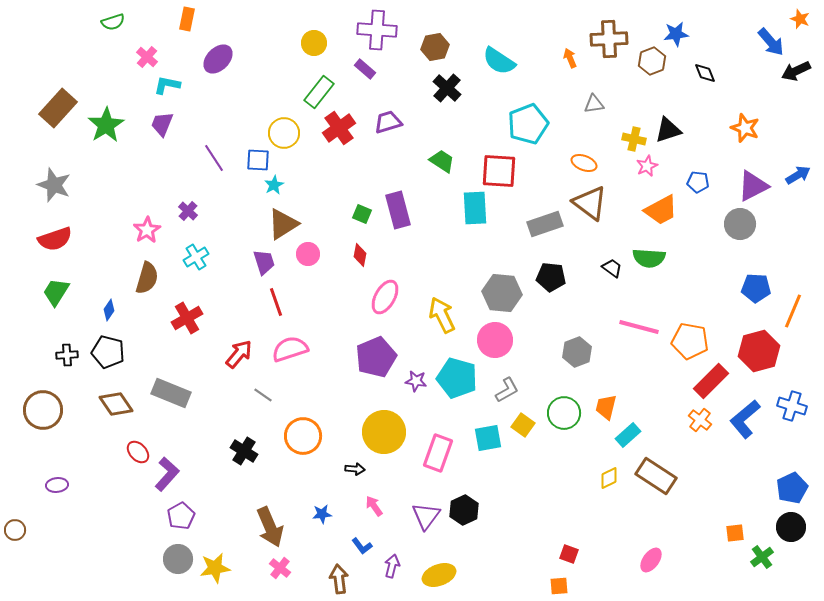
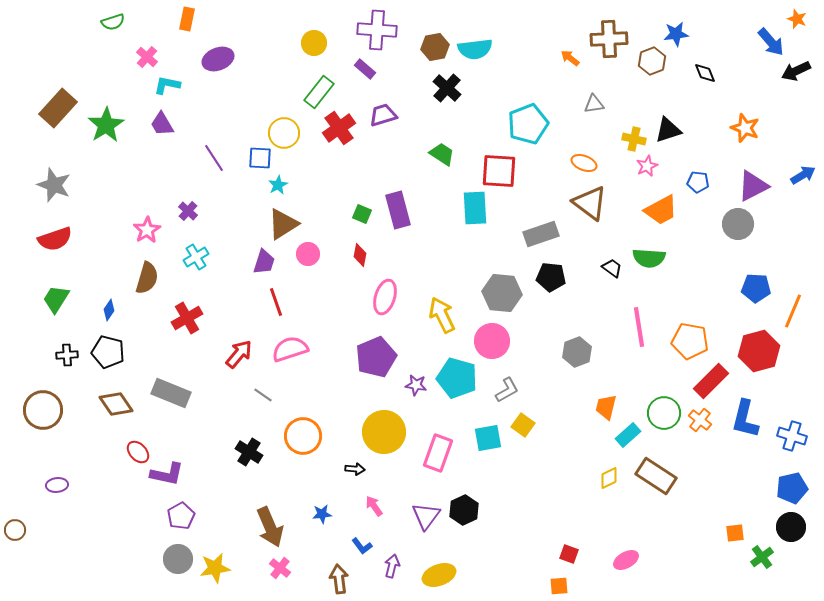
orange star at (800, 19): moved 3 px left
orange arrow at (570, 58): rotated 30 degrees counterclockwise
purple ellipse at (218, 59): rotated 24 degrees clockwise
cyan semicircle at (499, 61): moved 24 px left, 12 px up; rotated 40 degrees counterclockwise
purple trapezoid at (388, 122): moved 5 px left, 7 px up
purple trapezoid at (162, 124): rotated 52 degrees counterclockwise
blue square at (258, 160): moved 2 px right, 2 px up
green trapezoid at (442, 161): moved 7 px up
blue arrow at (798, 175): moved 5 px right
cyan star at (274, 185): moved 4 px right
gray rectangle at (545, 224): moved 4 px left, 10 px down
gray circle at (740, 224): moved 2 px left
purple trapezoid at (264, 262): rotated 36 degrees clockwise
green trapezoid at (56, 292): moved 7 px down
pink ellipse at (385, 297): rotated 12 degrees counterclockwise
pink line at (639, 327): rotated 66 degrees clockwise
pink circle at (495, 340): moved 3 px left, 1 px down
purple star at (416, 381): moved 4 px down
blue cross at (792, 406): moved 30 px down
green circle at (564, 413): moved 100 px right
blue L-shape at (745, 419): rotated 36 degrees counterclockwise
black cross at (244, 451): moved 5 px right, 1 px down
purple L-shape at (167, 474): rotated 60 degrees clockwise
blue pentagon at (792, 488): rotated 12 degrees clockwise
pink ellipse at (651, 560): moved 25 px left; rotated 25 degrees clockwise
